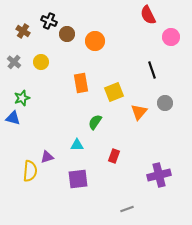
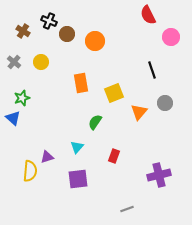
yellow square: moved 1 px down
blue triangle: rotated 28 degrees clockwise
cyan triangle: moved 2 px down; rotated 48 degrees counterclockwise
